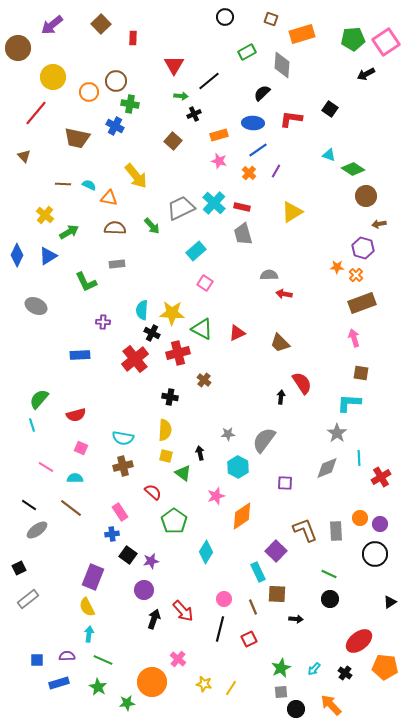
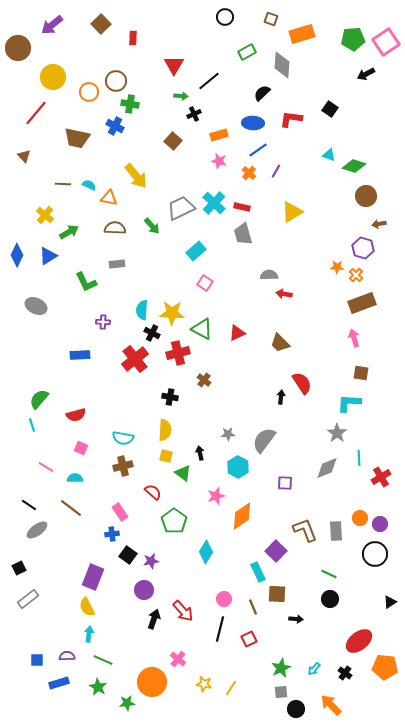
green diamond at (353, 169): moved 1 px right, 3 px up; rotated 15 degrees counterclockwise
